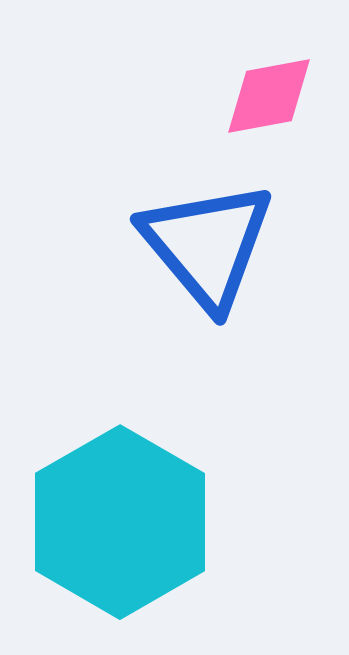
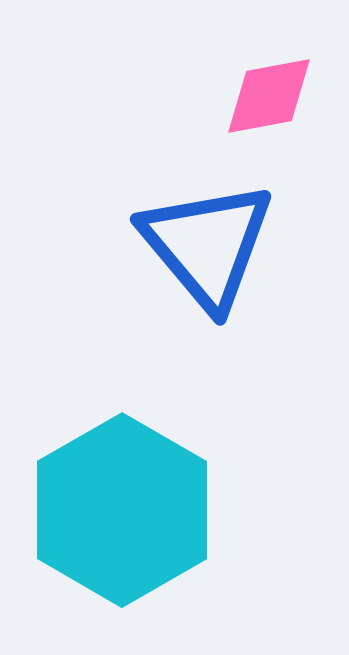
cyan hexagon: moved 2 px right, 12 px up
